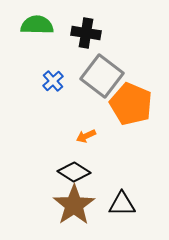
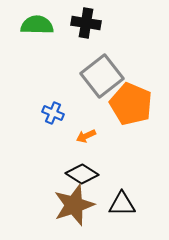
black cross: moved 10 px up
gray square: rotated 15 degrees clockwise
blue cross: moved 32 px down; rotated 25 degrees counterclockwise
black diamond: moved 8 px right, 2 px down
brown star: rotated 15 degrees clockwise
